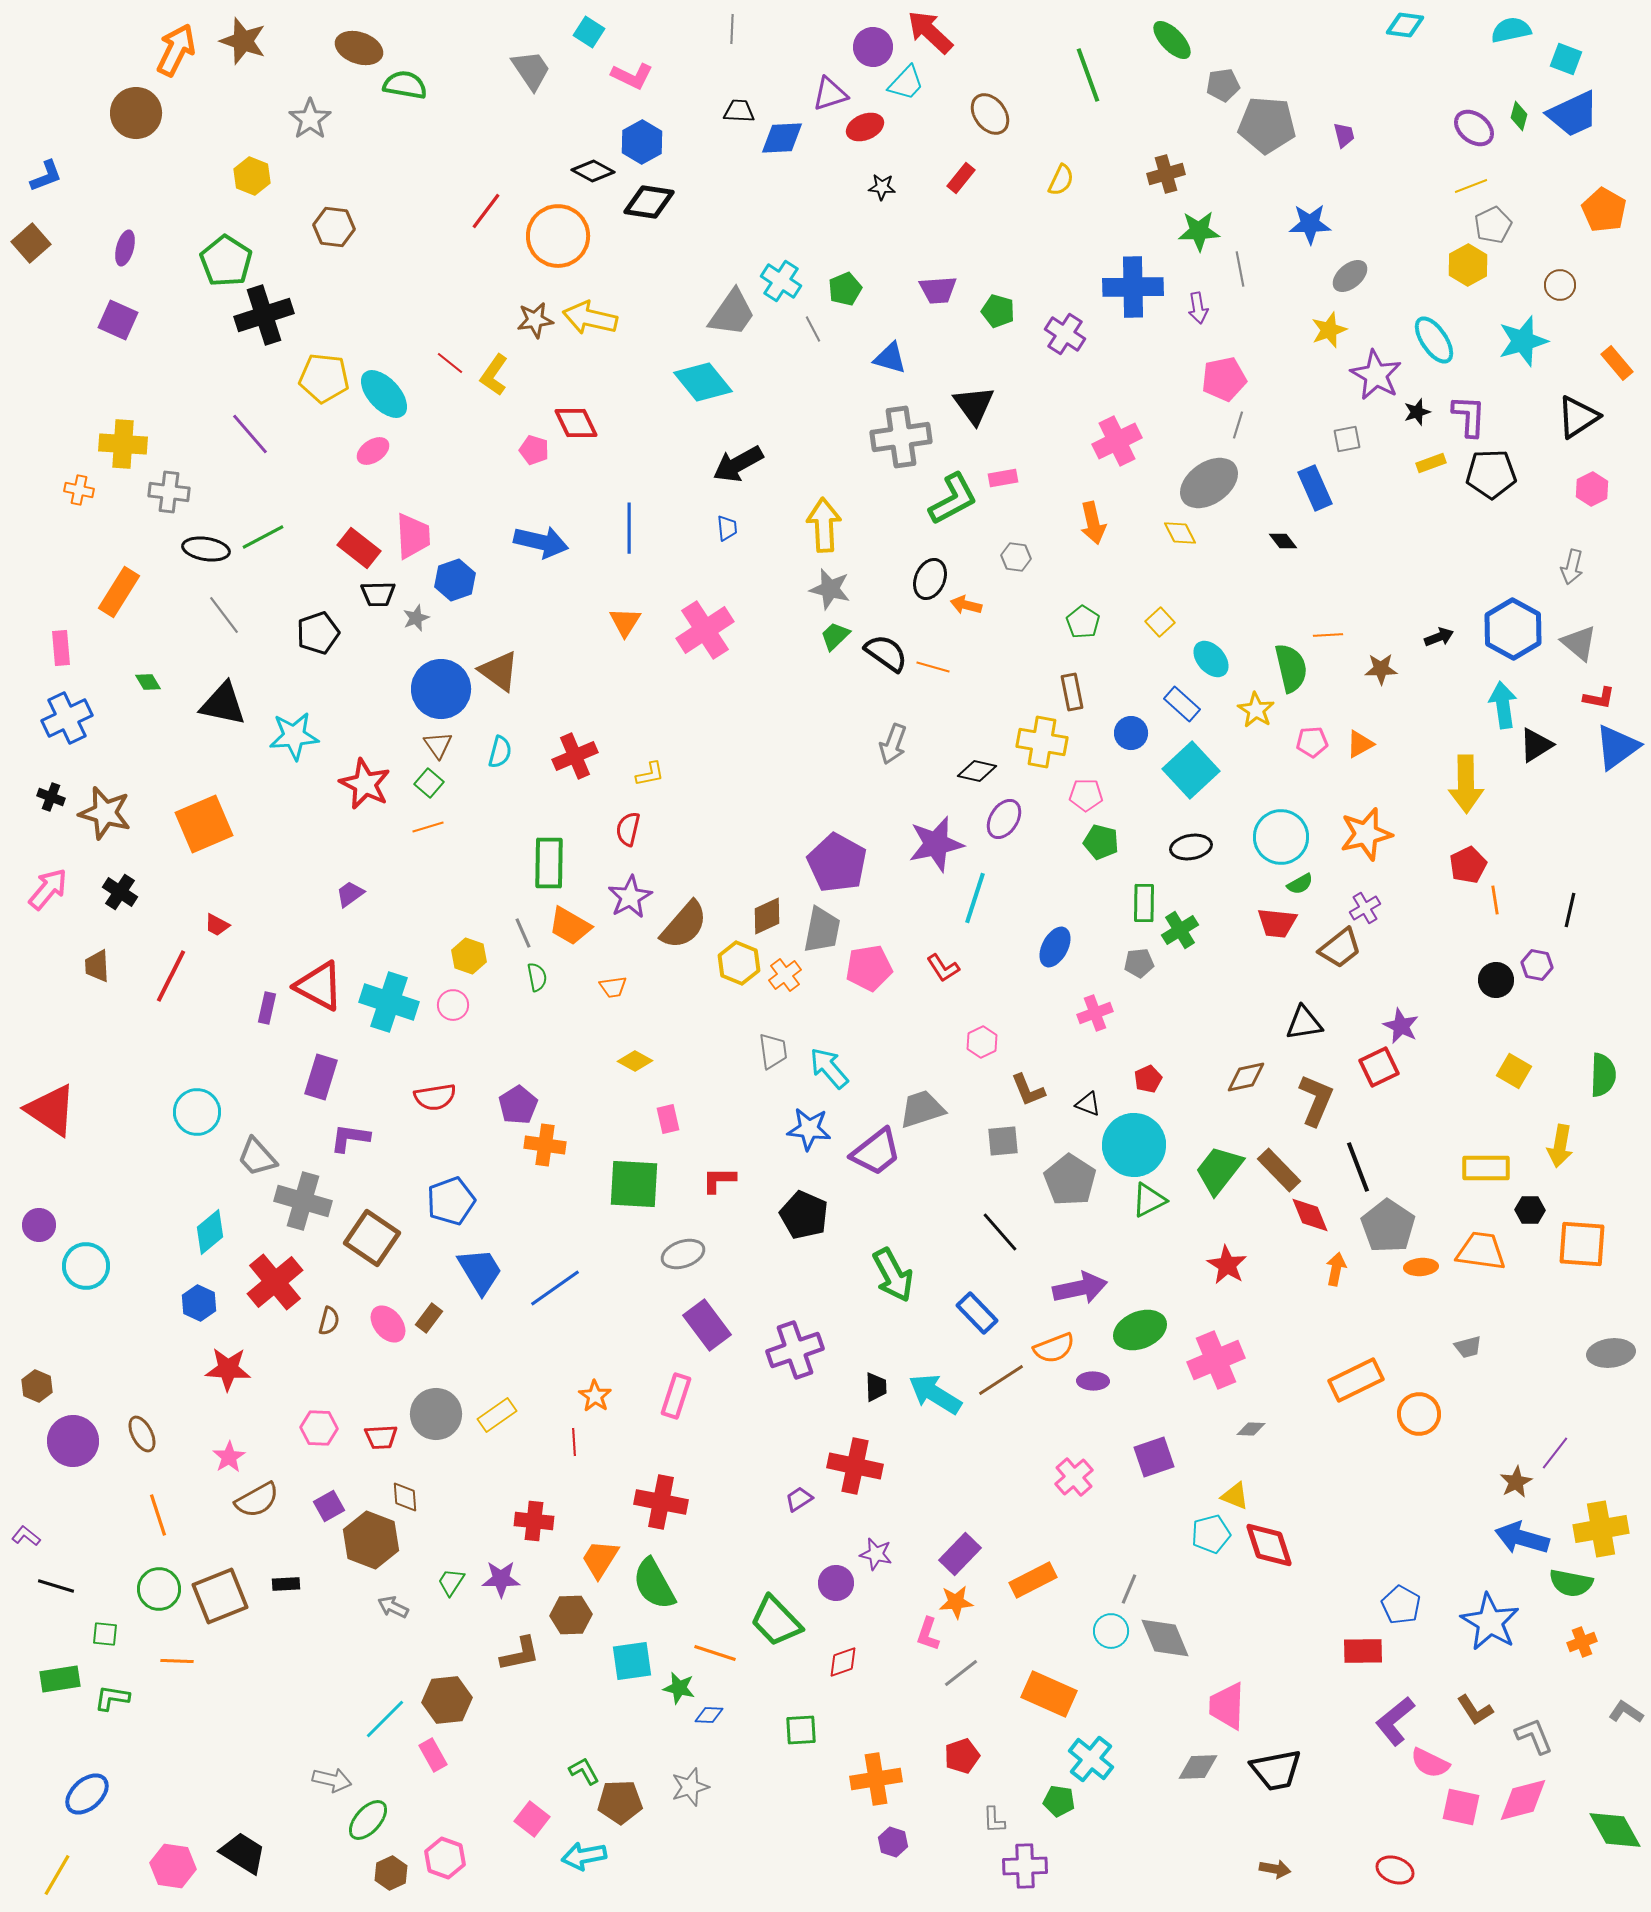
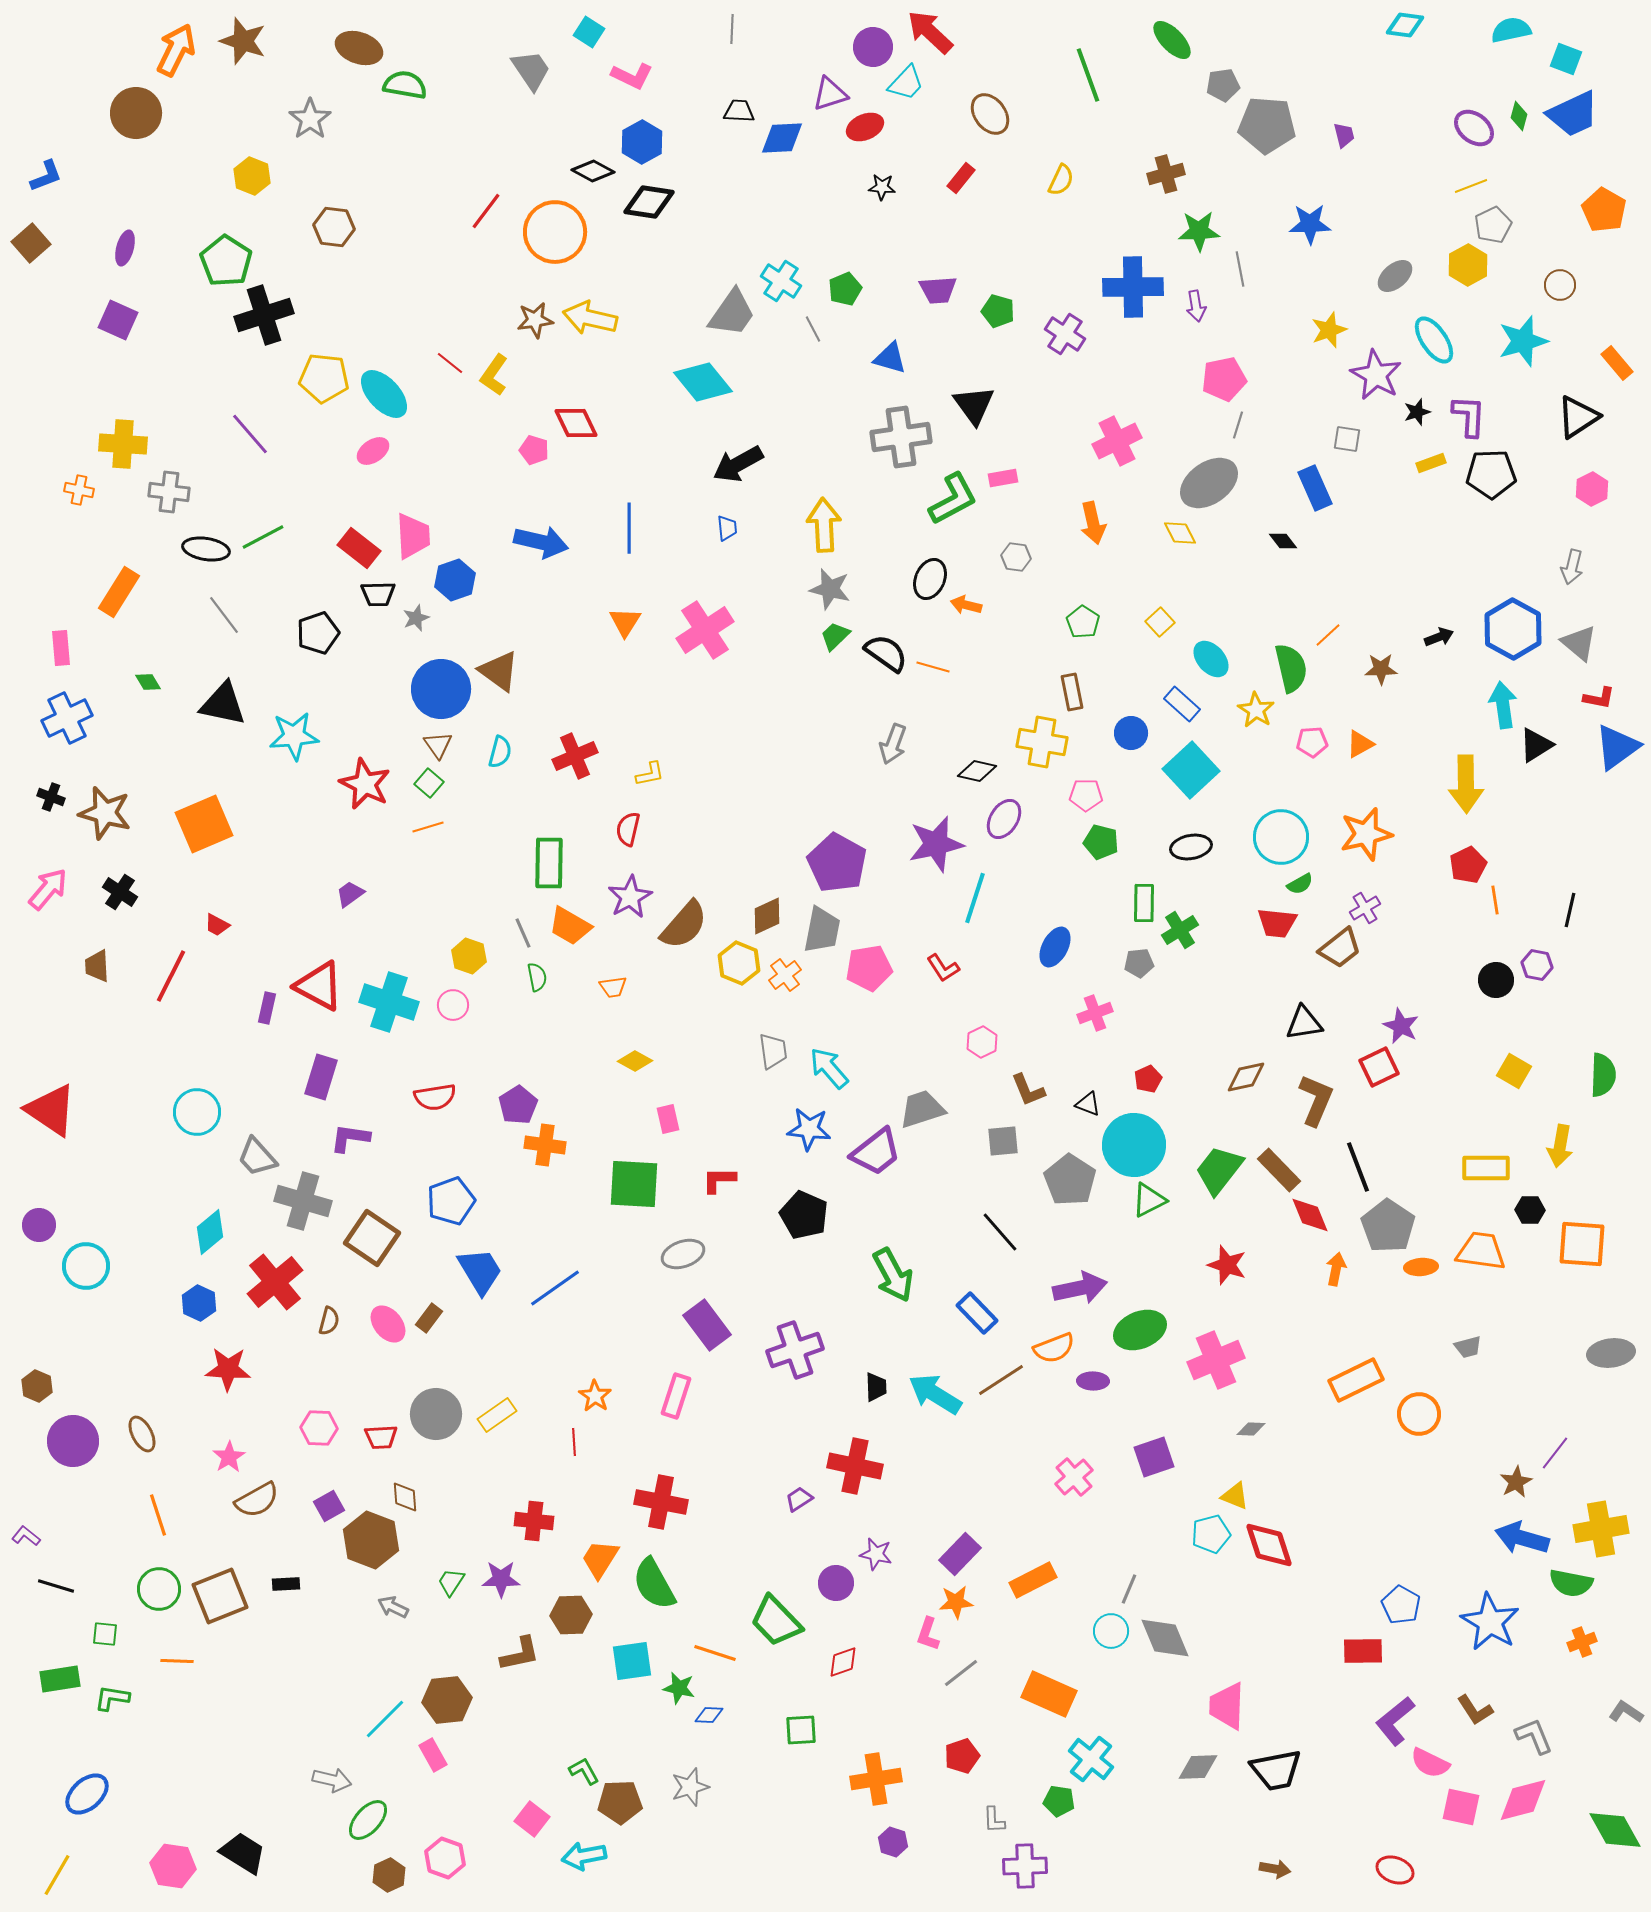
orange circle at (558, 236): moved 3 px left, 4 px up
gray ellipse at (1350, 276): moved 45 px right
purple arrow at (1198, 308): moved 2 px left, 2 px up
gray square at (1347, 439): rotated 20 degrees clockwise
orange line at (1328, 635): rotated 40 degrees counterclockwise
red star at (1227, 1265): rotated 12 degrees counterclockwise
brown hexagon at (391, 1873): moved 2 px left, 2 px down
